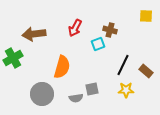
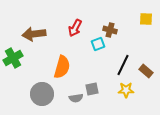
yellow square: moved 3 px down
